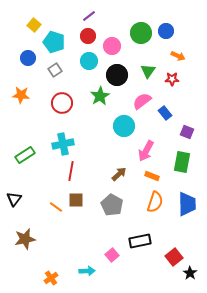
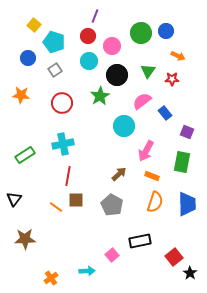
purple line at (89, 16): moved 6 px right; rotated 32 degrees counterclockwise
red line at (71, 171): moved 3 px left, 5 px down
brown star at (25, 239): rotated 10 degrees clockwise
